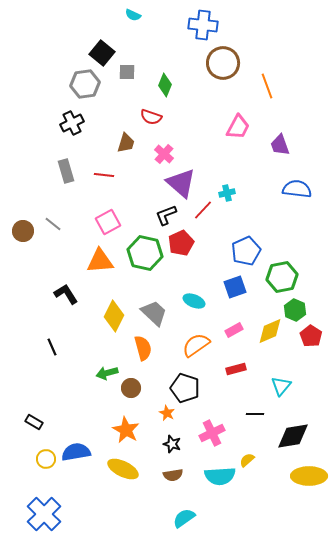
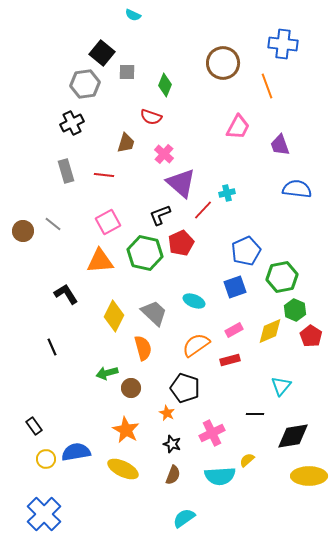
blue cross at (203, 25): moved 80 px right, 19 px down
black L-shape at (166, 215): moved 6 px left
red rectangle at (236, 369): moved 6 px left, 9 px up
black rectangle at (34, 422): moved 4 px down; rotated 24 degrees clockwise
brown semicircle at (173, 475): rotated 60 degrees counterclockwise
